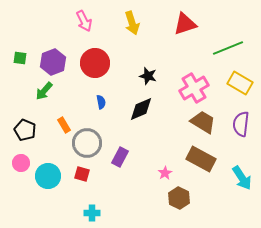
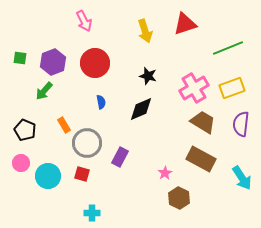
yellow arrow: moved 13 px right, 8 px down
yellow rectangle: moved 8 px left, 5 px down; rotated 50 degrees counterclockwise
